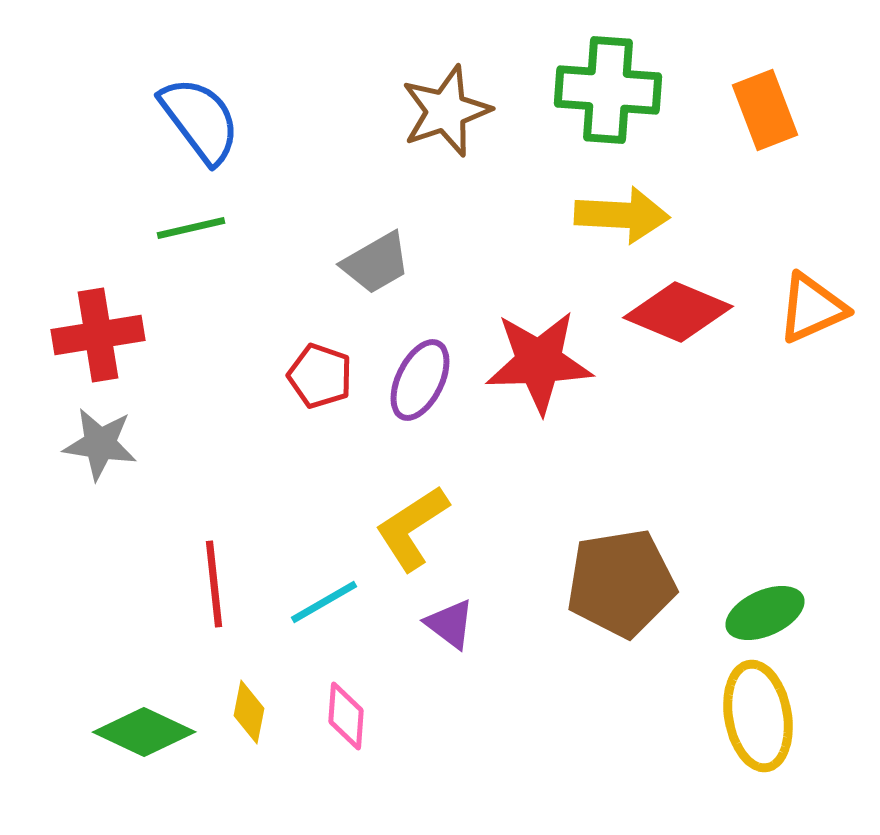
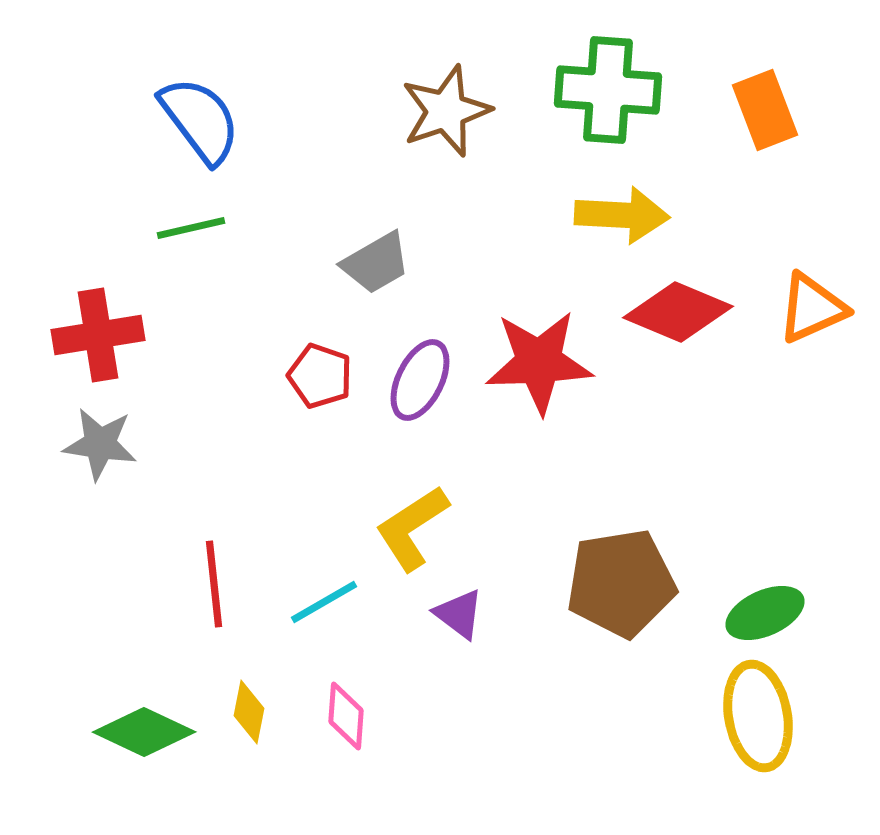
purple triangle: moved 9 px right, 10 px up
